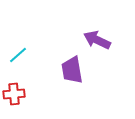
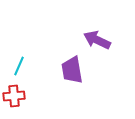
cyan line: moved 1 px right, 11 px down; rotated 24 degrees counterclockwise
red cross: moved 2 px down
